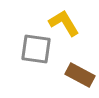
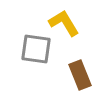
brown rectangle: rotated 40 degrees clockwise
